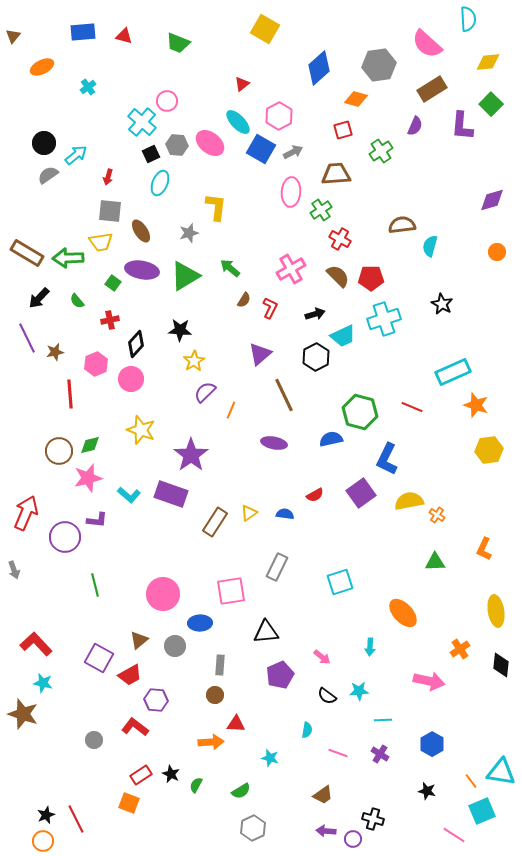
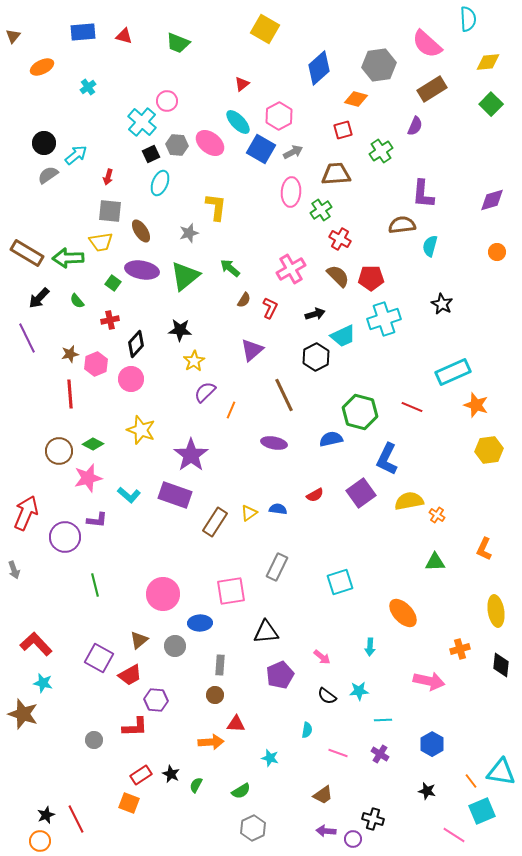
purple L-shape at (462, 126): moved 39 px left, 68 px down
green triangle at (185, 276): rotated 8 degrees counterclockwise
brown star at (55, 352): moved 15 px right, 2 px down
purple triangle at (260, 354): moved 8 px left, 4 px up
green diamond at (90, 445): moved 3 px right, 1 px up; rotated 40 degrees clockwise
purple rectangle at (171, 494): moved 4 px right, 1 px down
blue semicircle at (285, 514): moved 7 px left, 5 px up
orange cross at (460, 649): rotated 18 degrees clockwise
red L-shape at (135, 727): rotated 140 degrees clockwise
orange circle at (43, 841): moved 3 px left
